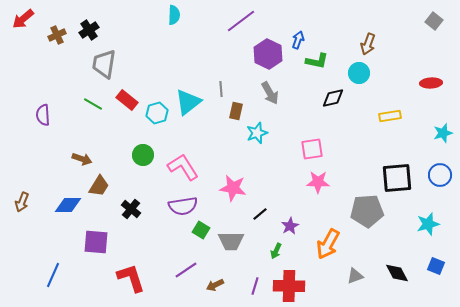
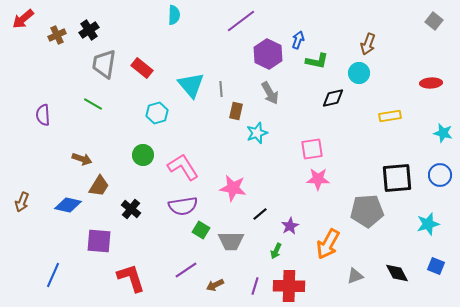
red rectangle at (127, 100): moved 15 px right, 32 px up
cyan triangle at (188, 102): moved 3 px right, 17 px up; rotated 32 degrees counterclockwise
cyan star at (443, 133): rotated 30 degrees clockwise
pink star at (318, 182): moved 3 px up
blue diamond at (68, 205): rotated 12 degrees clockwise
purple square at (96, 242): moved 3 px right, 1 px up
